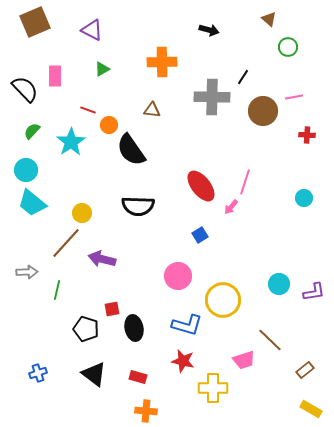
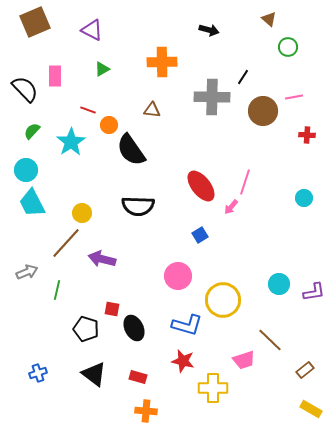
cyan trapezoid at (32, 203): rotated 24 degrees clockwise
gray arrow at (27, 272): rotated 20 degrees counterclockwise
red square at (112, 309): rotated 21 degrees clockwise
black ellipse at (134, 328): rotated 15 degrees counterclockwise
